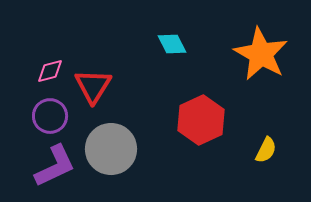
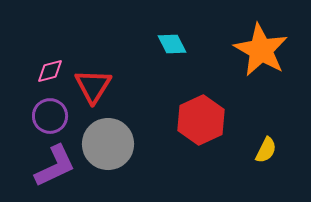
orange star: moved 4 px up
gray circle: moved 3 px left, 5 px up
